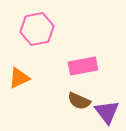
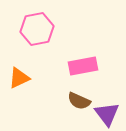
purple triangle: moved 2 px down
